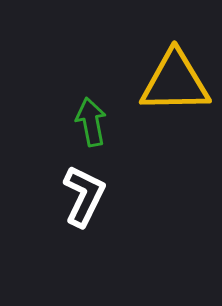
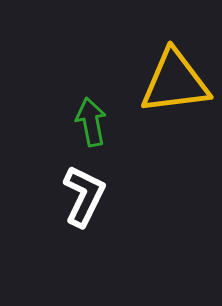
yellow triangle: rotated 6 degrees counterclockwise
